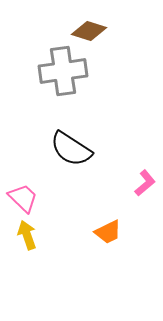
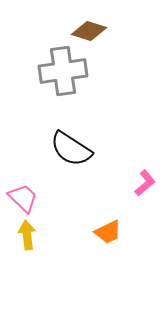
yellow arrow: rotated 12 degrees clockwise
